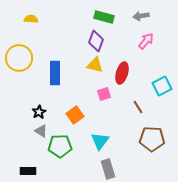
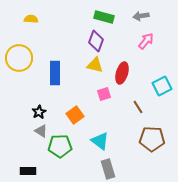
cyan triangle: rotated 30 degrees counterclockwise
